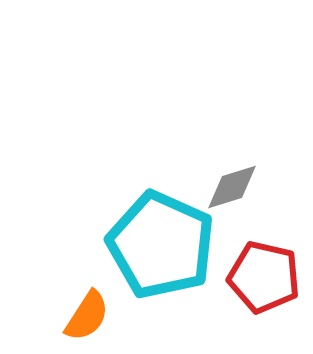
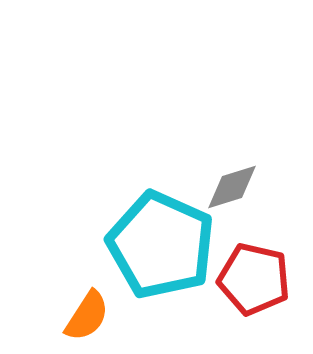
red pentagon: moved 10 px left, 2 px down
